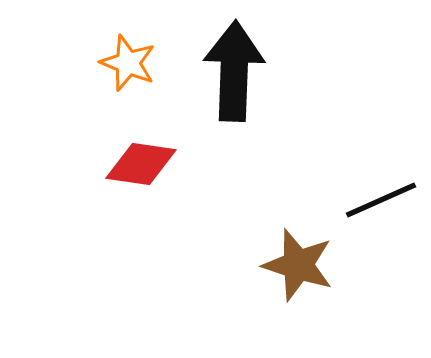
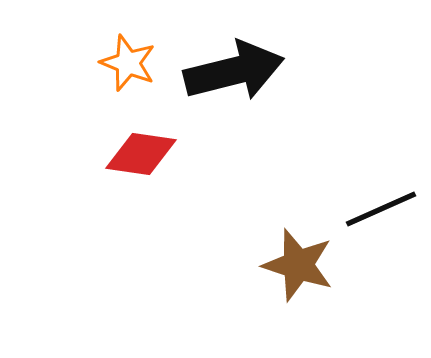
black arrow: rotated 74 degrees clockwise
red diamond: moved 10 px up
black line: moved 9 px down
